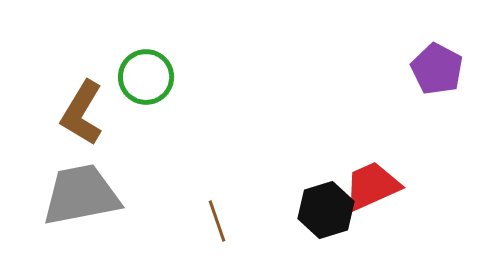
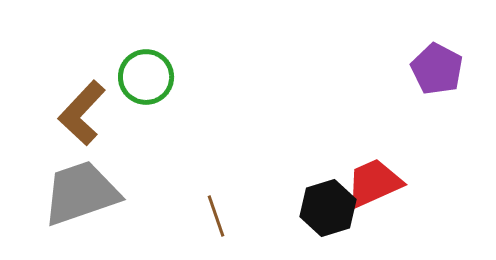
brown L-shape: rotated 12 degrees clockwise
red trapezoid: moved 2 px right, 3 px up
gray trapezoid: moved 2 px up; rotated 8 degrees counterclockwise
black hexagon: moved 2 px right, 2 px up
brown line: moved 1 px left, 5 px up
